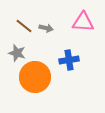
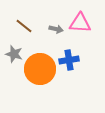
pink triangle: moved 3 px left, 1 px down
gray arrow: moved 10 px right, 1 px down
gray star: moved 3 px left, 1 px down
orange circle: moved 5 px right, 8 px up
